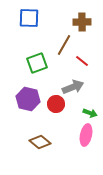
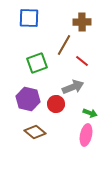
brown diamond: moved 5 px left, 10 px up
